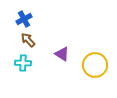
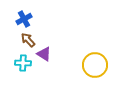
purple triangle: moved 18 px left
